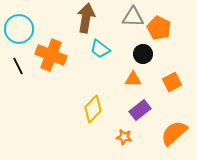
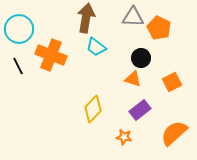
cyan trapezoid: moved 4 px left, 2 px up
black circle: moved 2 px left, 4 px down
orange triangle: rotated 18 degrees clockwise
